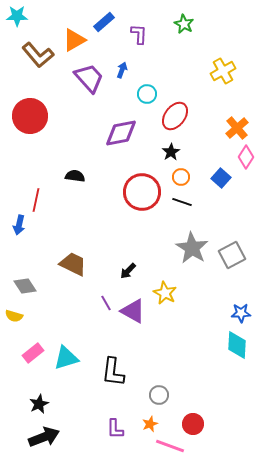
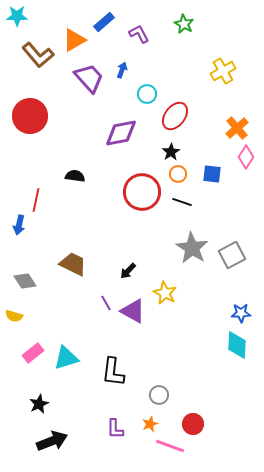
purple L-shape at (139, 34): rotated 30 degrees counterclockwise
orange circle at (181, 177): moved 3 px left, 3 px up
blue square at (221, 178): moved 9 px left, 4 px up; rotated 36 degrees counterclockwise
gray diamond at (25, 286): moved 5 px up
black arrow at (44, 437): moved 8 px right, 4 px down
